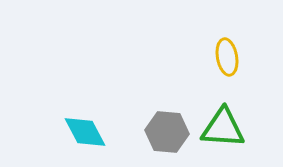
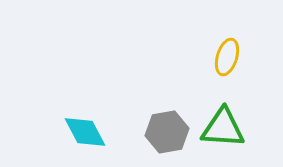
yellow ellipse: rotated 27 degrees clockwise
gray hexagon: rotated 15 degrees counterclockwise
